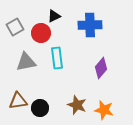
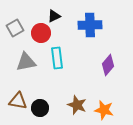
gray square: moved 1 px down
purple diamond: moved 7 px right, 3 px up
brown triangle: rotated 18 degrees clockwise
